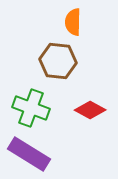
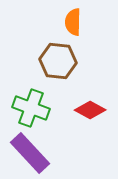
purple rectangle: moved 1 px right, 1 px up; rotated 15 degrees clockwise
